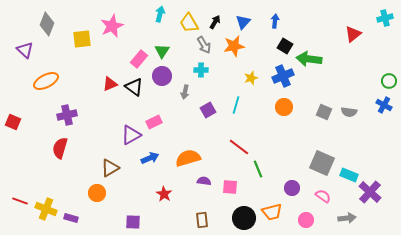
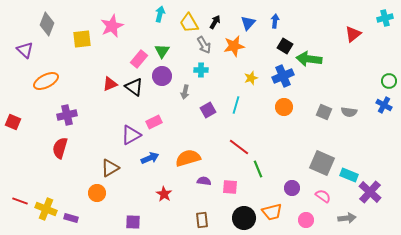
blue triangle at (243, 22): moved 5 px right, 1 px down
